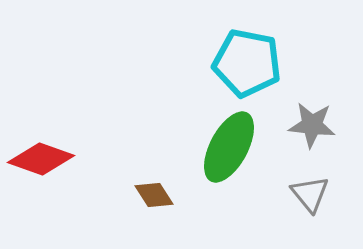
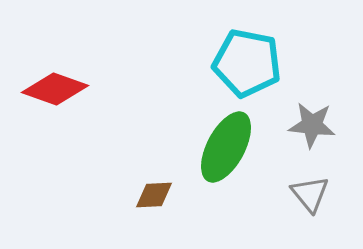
green ellipse: moved 3 px left
red diamond: moved 14 px right, 70 px up
brown diamond: rotated 60 degrees counterclockwise
